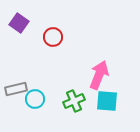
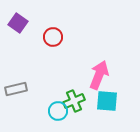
purple square: moved 1 px left
cyan circle: moved 23 px right, 12 px down
